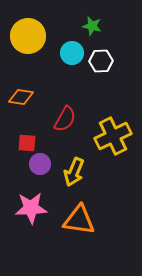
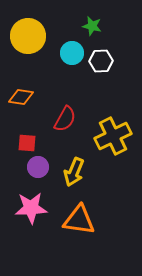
purple circle: moved 2 px left, 3 px down
